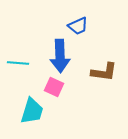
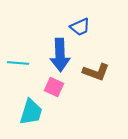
blue trapezoid: moved 2 px right, 1 px down
blue arrow: moved 1 px up
brown L-shape: moved 8 px left; rotated 12 degrees clockwise
cyan trapezoid: moved 1 px left, 1 px down
